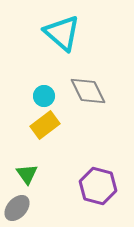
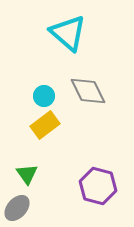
cyan triangle: moved 6 px right
